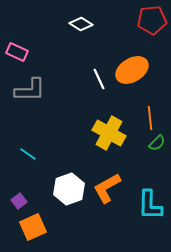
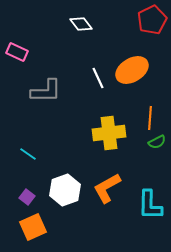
red pentagon: rotated 20 degrees counterclockwise
white diamond: rotated 20 degrees clockwise
white line: moved 1 px left, 1 px up
gray L-shape: moved 16 px right, 1 px down
orange line: rotated 10 degrees clockwise
yellow cross: rotated 36 degrees counterclockwise
green semicircle: moved 1 px up; rotated 18 degrees clockwise
white hexagon: moved 4 px left, 1 px down
purple square: moved 8 px right, 4 px up; rotated 14 degrees counterclockwise
